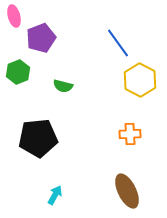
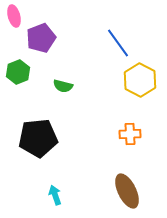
cyan arrow: rotated 48 degrees counterclockwise
